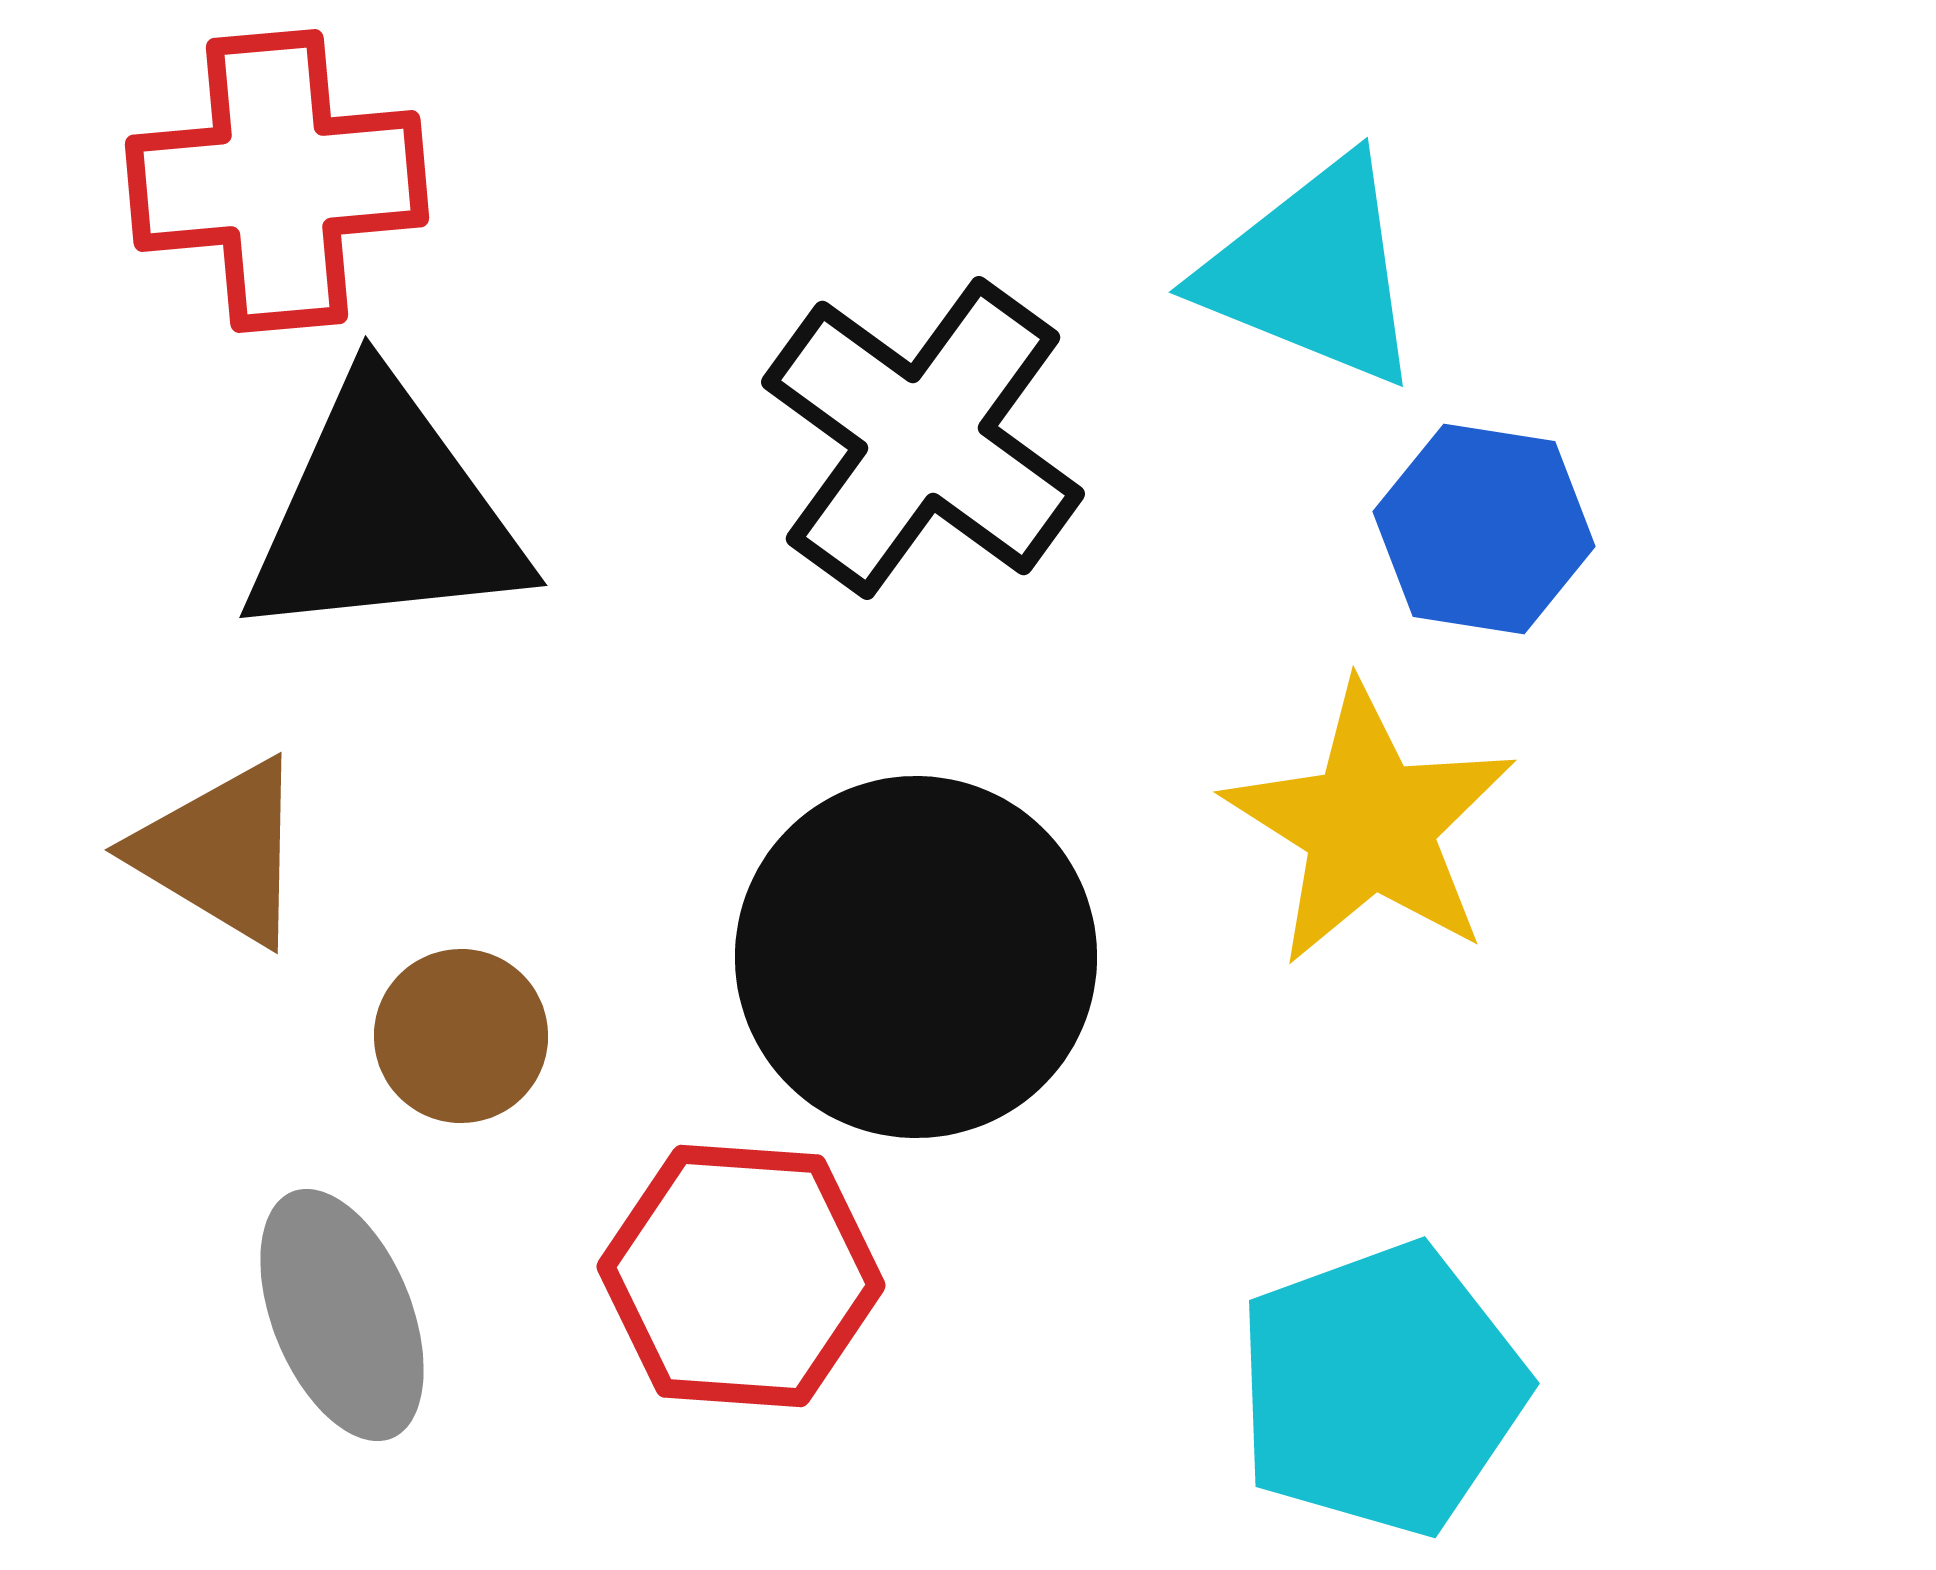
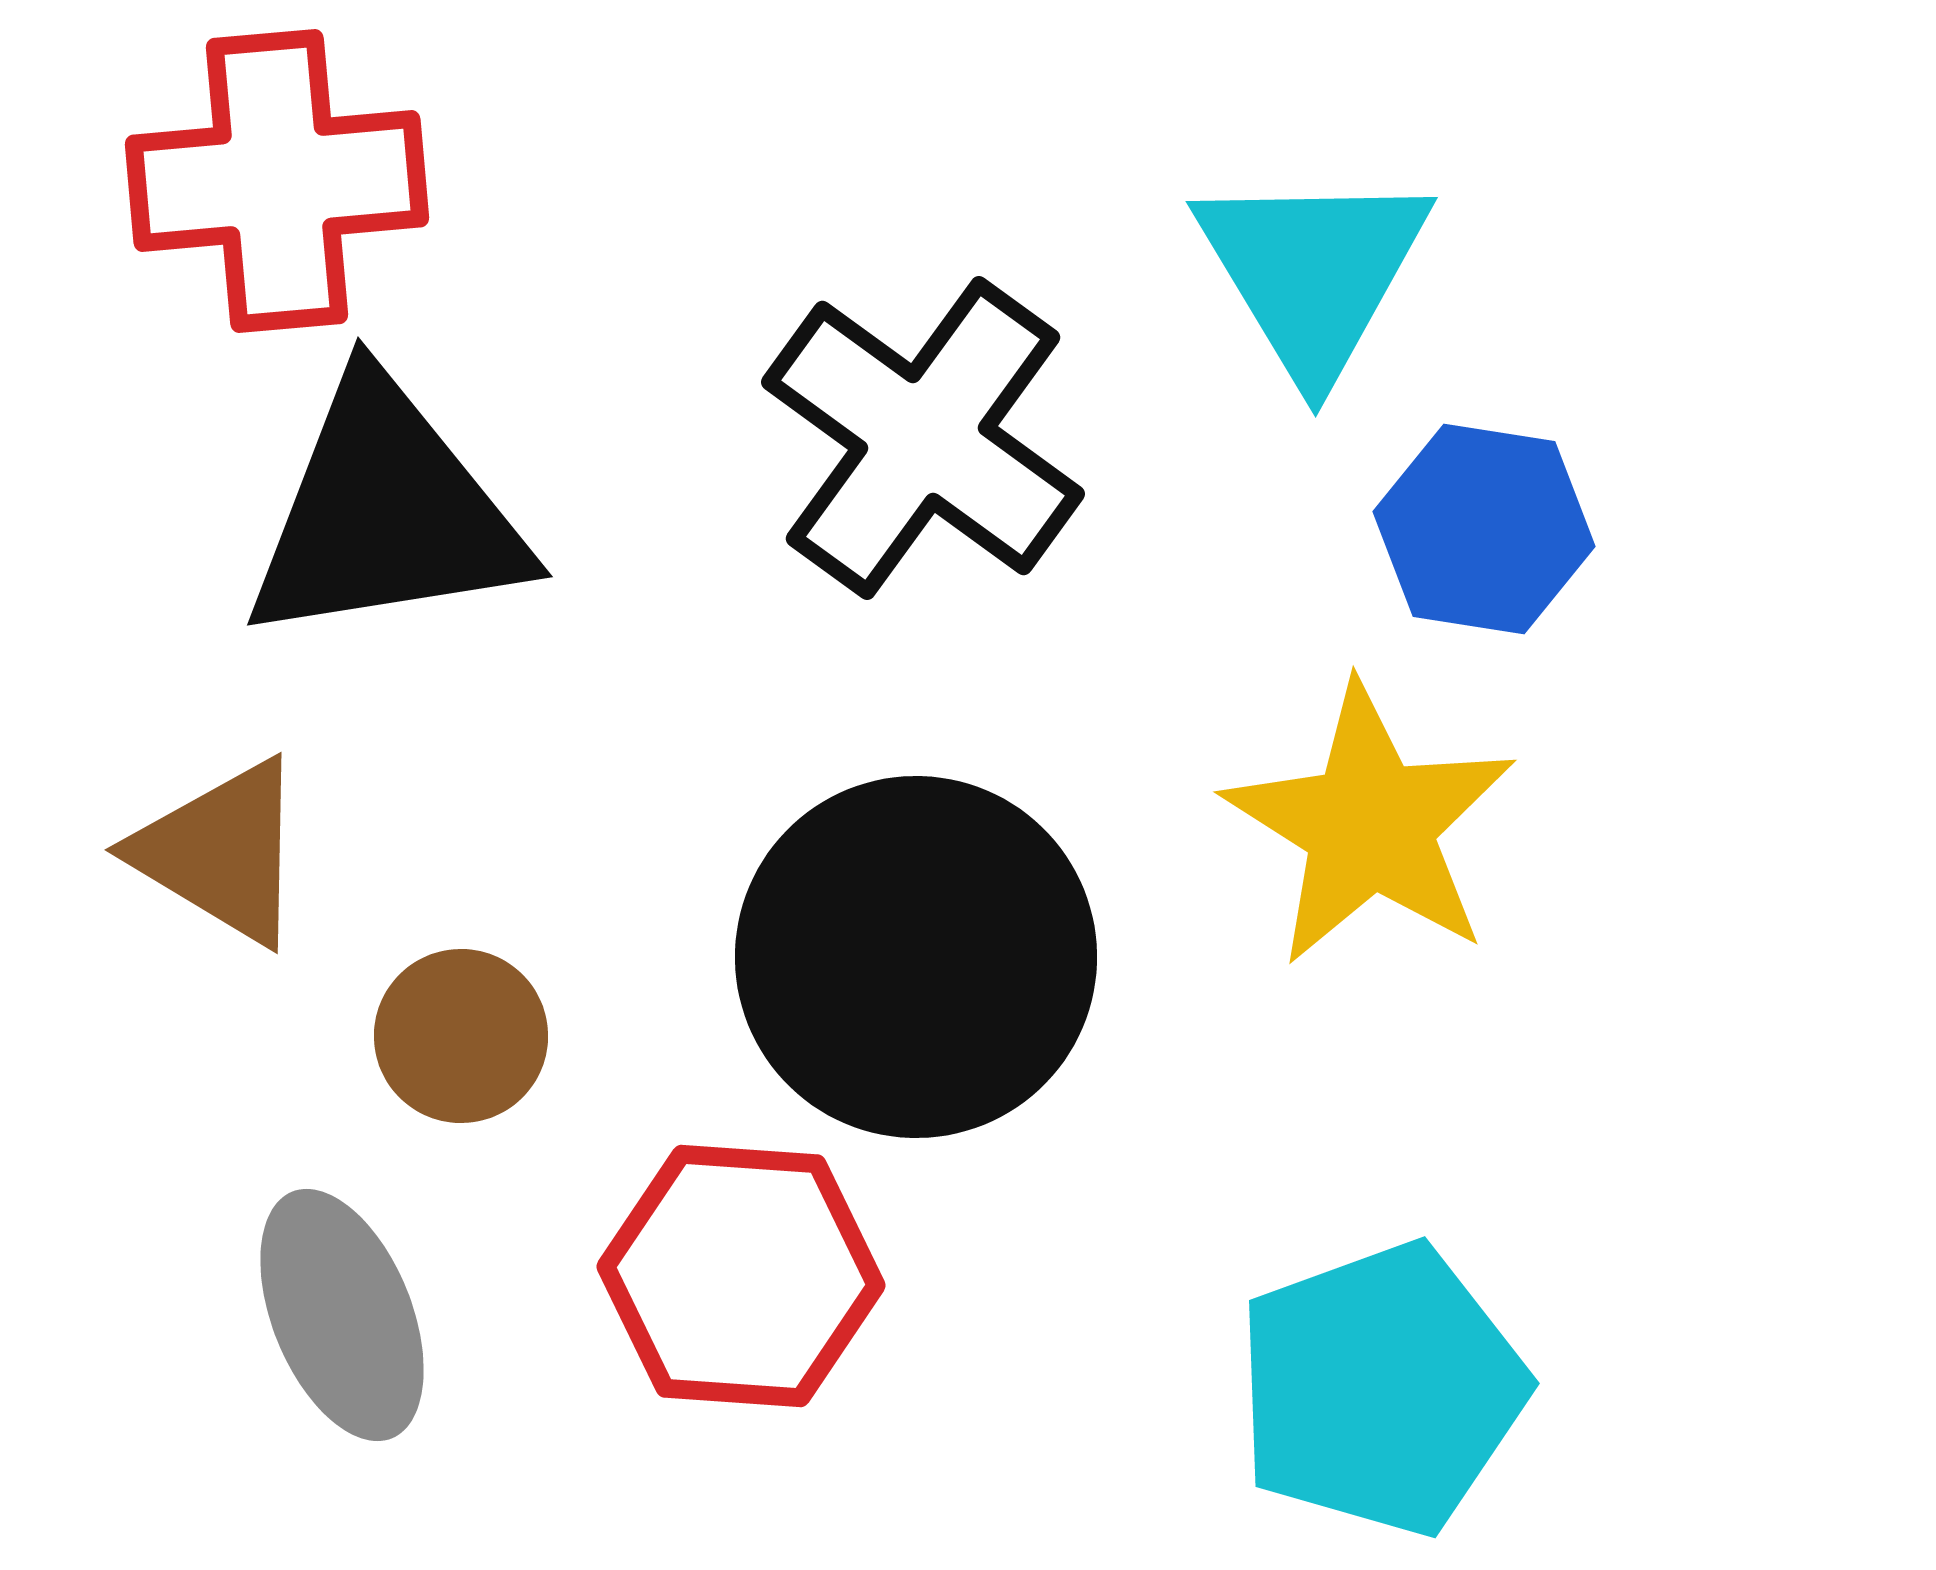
cyan triangle: rotated 37 degrees clockwise
black triangle: moved 2 px right; rotated 3 degrees counterclockwise
